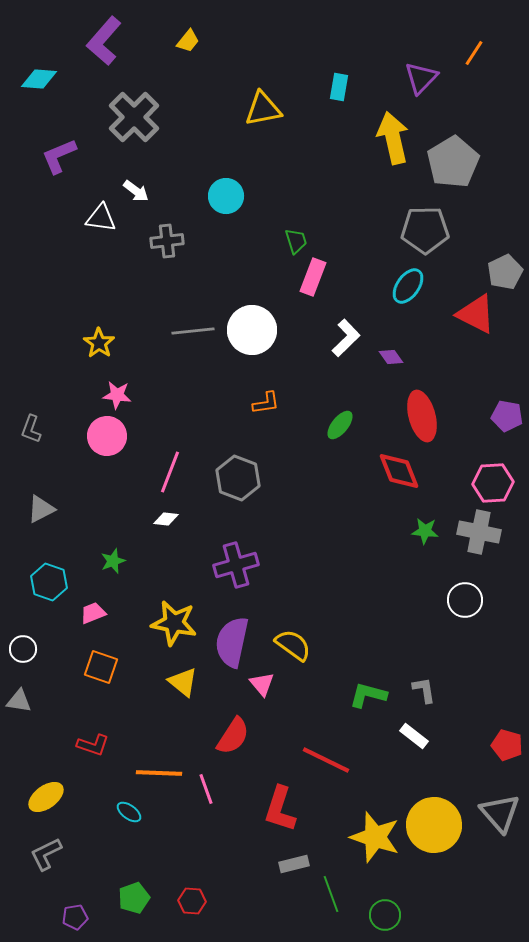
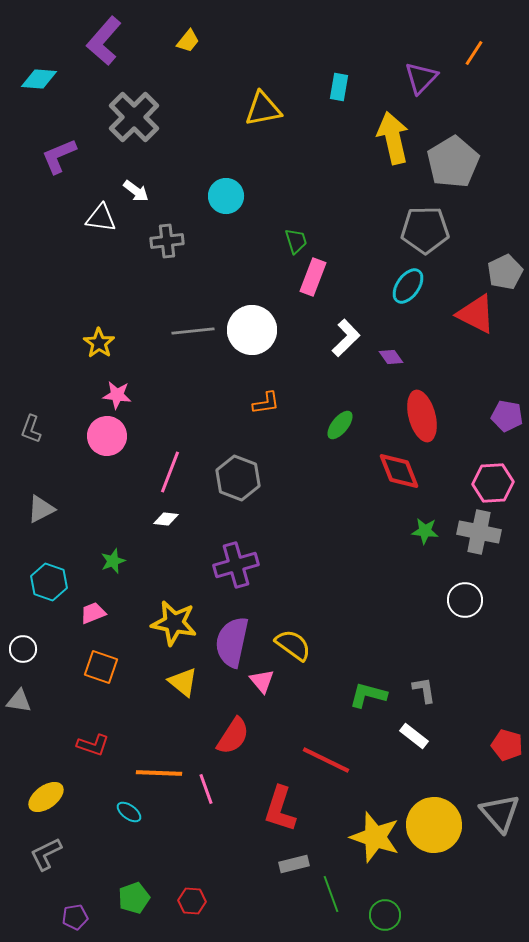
pink triangle at (262, 684): moved 3 px up
